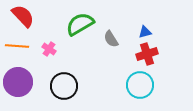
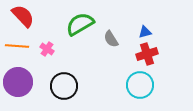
pink cross: moved 2 px left
